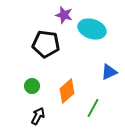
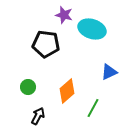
green circle: moved 4 px left, 1 px down
